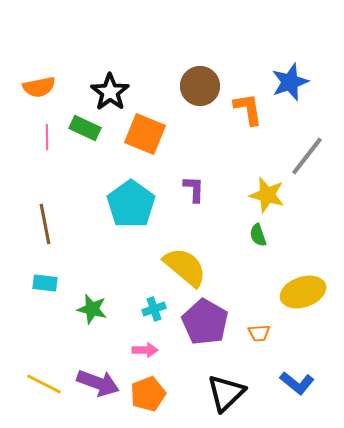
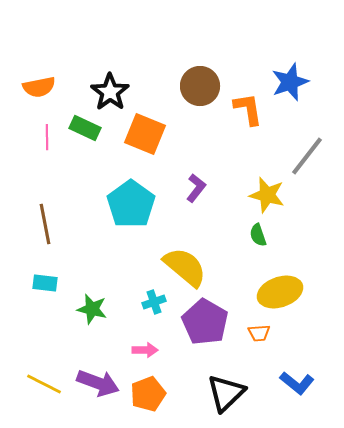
purple L-shape: moved 2 px right, 1 px up; rotated 36 degrees clockwise
yellow ellipse: moved 23 px left
cyan cross: moved 7 px up
